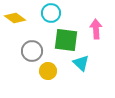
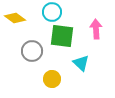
cyan circle: moved 1 px right, 1 px up
green square: moved 4 px left, 4 px up
yellow circle: moved 4 px right, 8 px down
